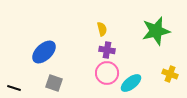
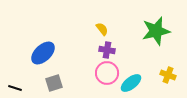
yellow semicircle: rotated 24 degrees counterclockwise
blue ellipse: moved 1 px left, 1 px down
yellow cross: moved 2 px left, 1 px down
gray square: rotated 36 degrees counterclockwise
black line: moved 1 px right
